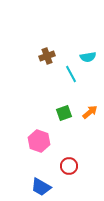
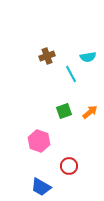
green square: moved 2 px up
